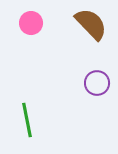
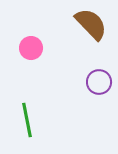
pink circle: moved 25 px down
purple circle: moved 2 px right, 1 px up
